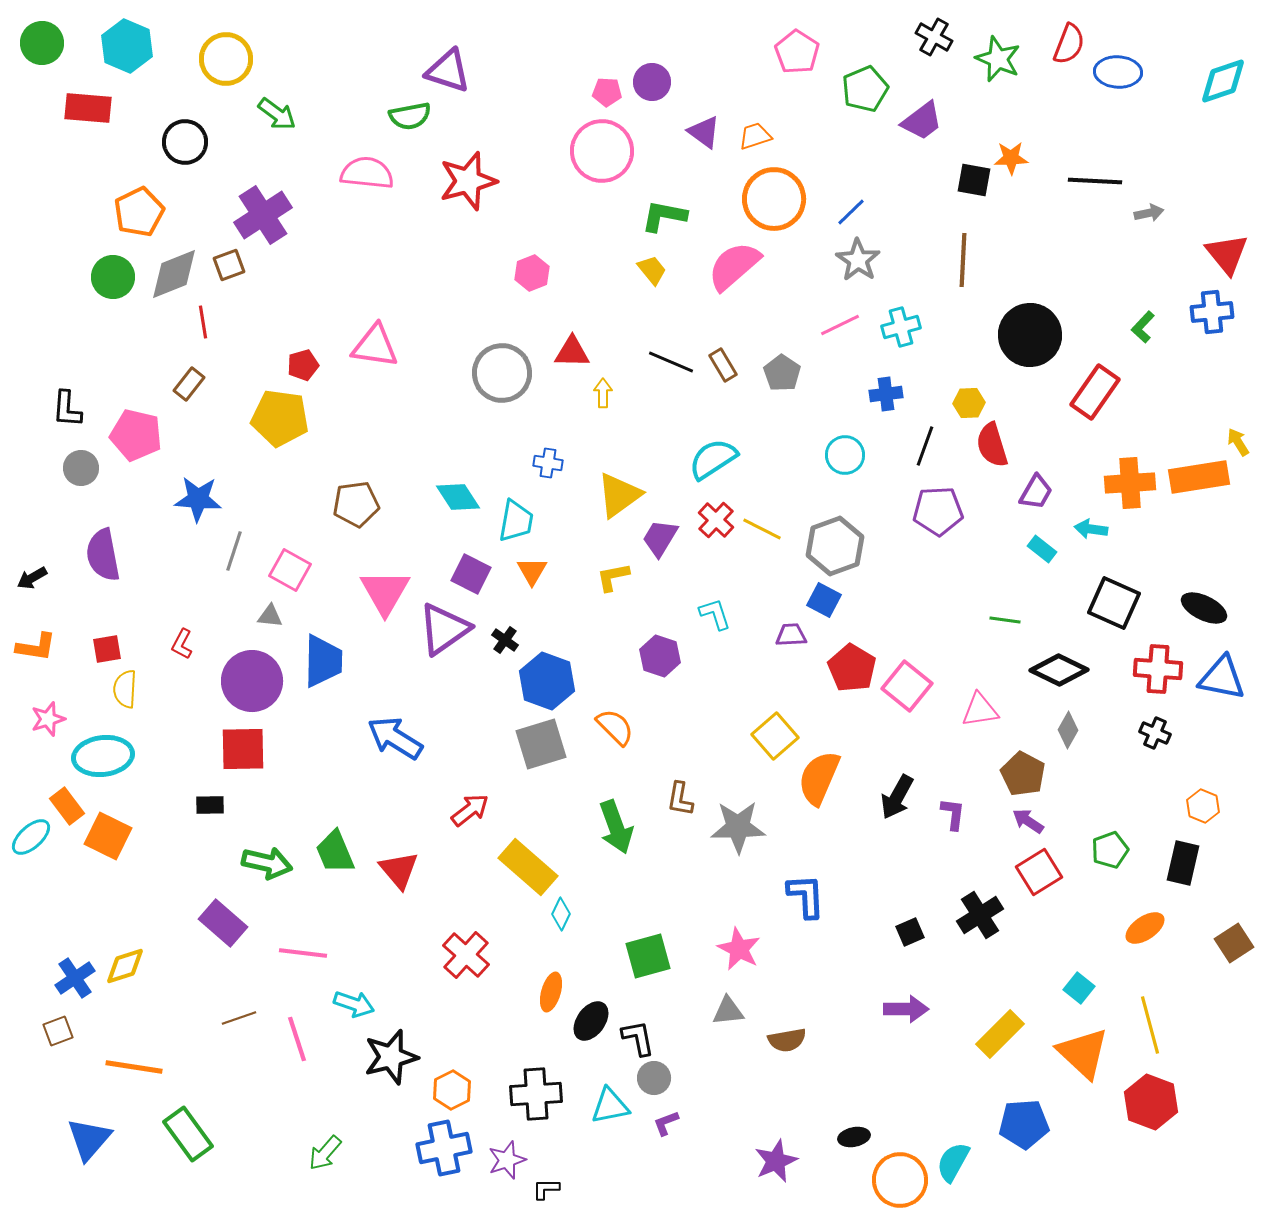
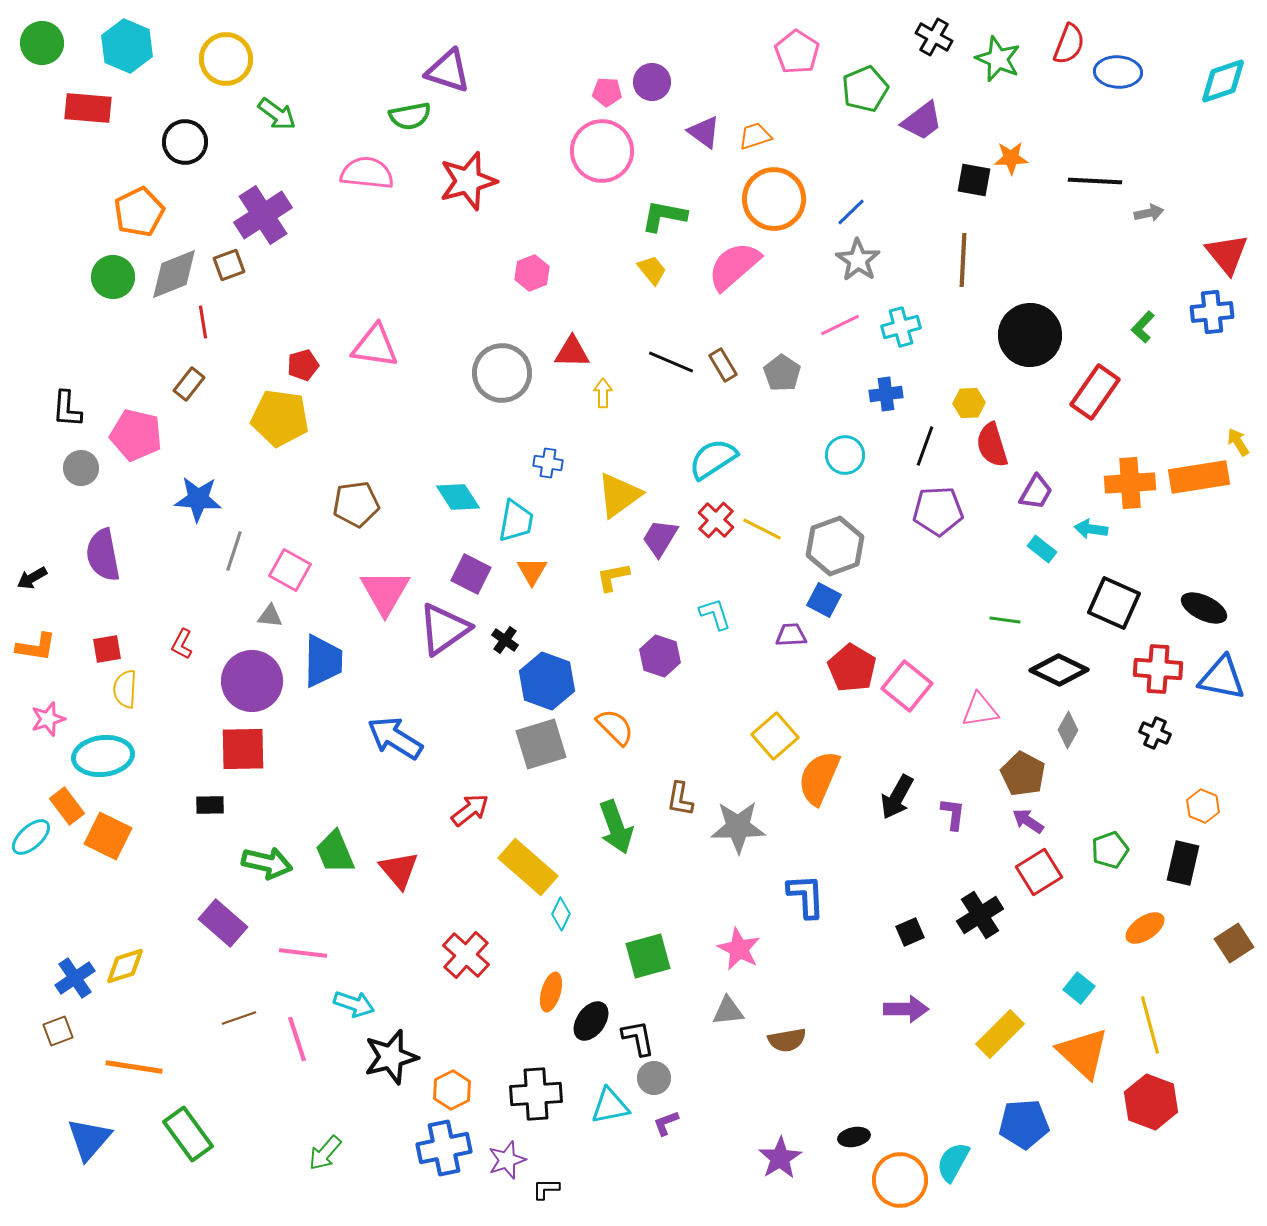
purple star at (776, 1161): moved 4 px right, 3 px up; rotated 9 degrees counterclockwise
